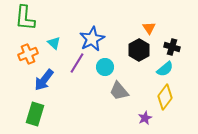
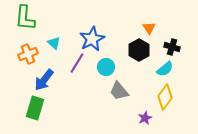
cyan circle: moved 1 px right
green rectangle: moved 6 px up
